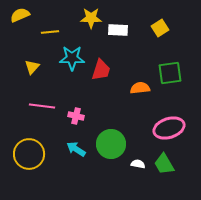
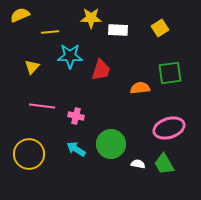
cyan star: moved 2 px left, 2 px up
